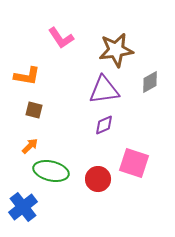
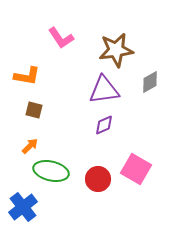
pink square: moved 2 px right, 6 px down; rotated 12 degrees clockwise
